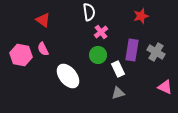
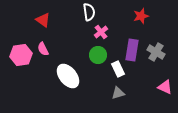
pink hexagon: rotated 20 degrees counterclockwise
